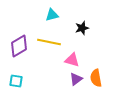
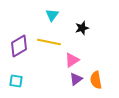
cyan triangle: rotated 40 degrees counterclockwise
pink triangle: rotated 49 degrees counterclockwise
orange semicircle: moved 2 px down
